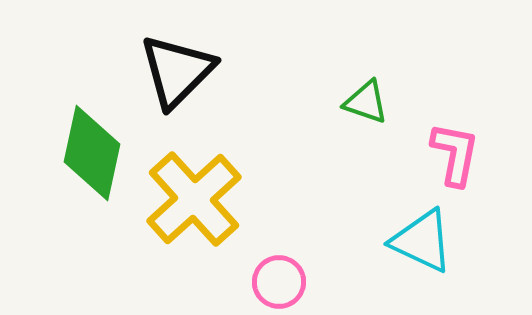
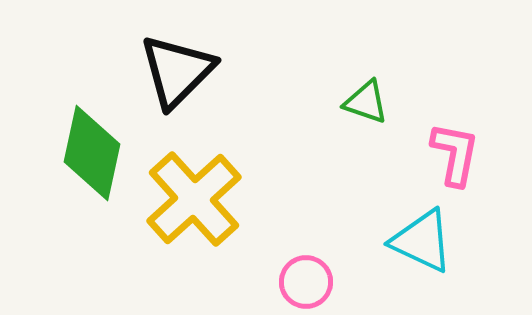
pink circle: moved 27 px right
